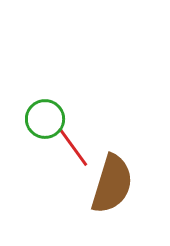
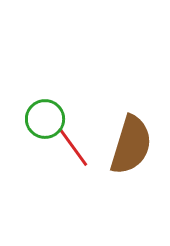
brown semicircle: moved 19 px right, 39 px up
